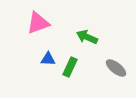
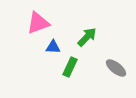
green arrow: rotated 110 degrees clockwise
blue triangle: moved 5 px right, 12 px up
